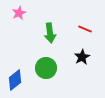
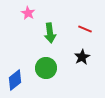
pink star: moved 9 px right; rotated 16 degrees counterclockwise
